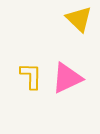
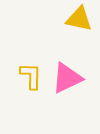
yellow triangle: rotated 32 degrees counterclockwise
